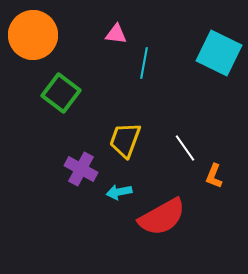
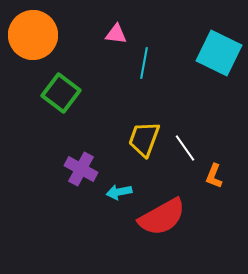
yellow trapezoid: moved 19 px right, 1 px up
